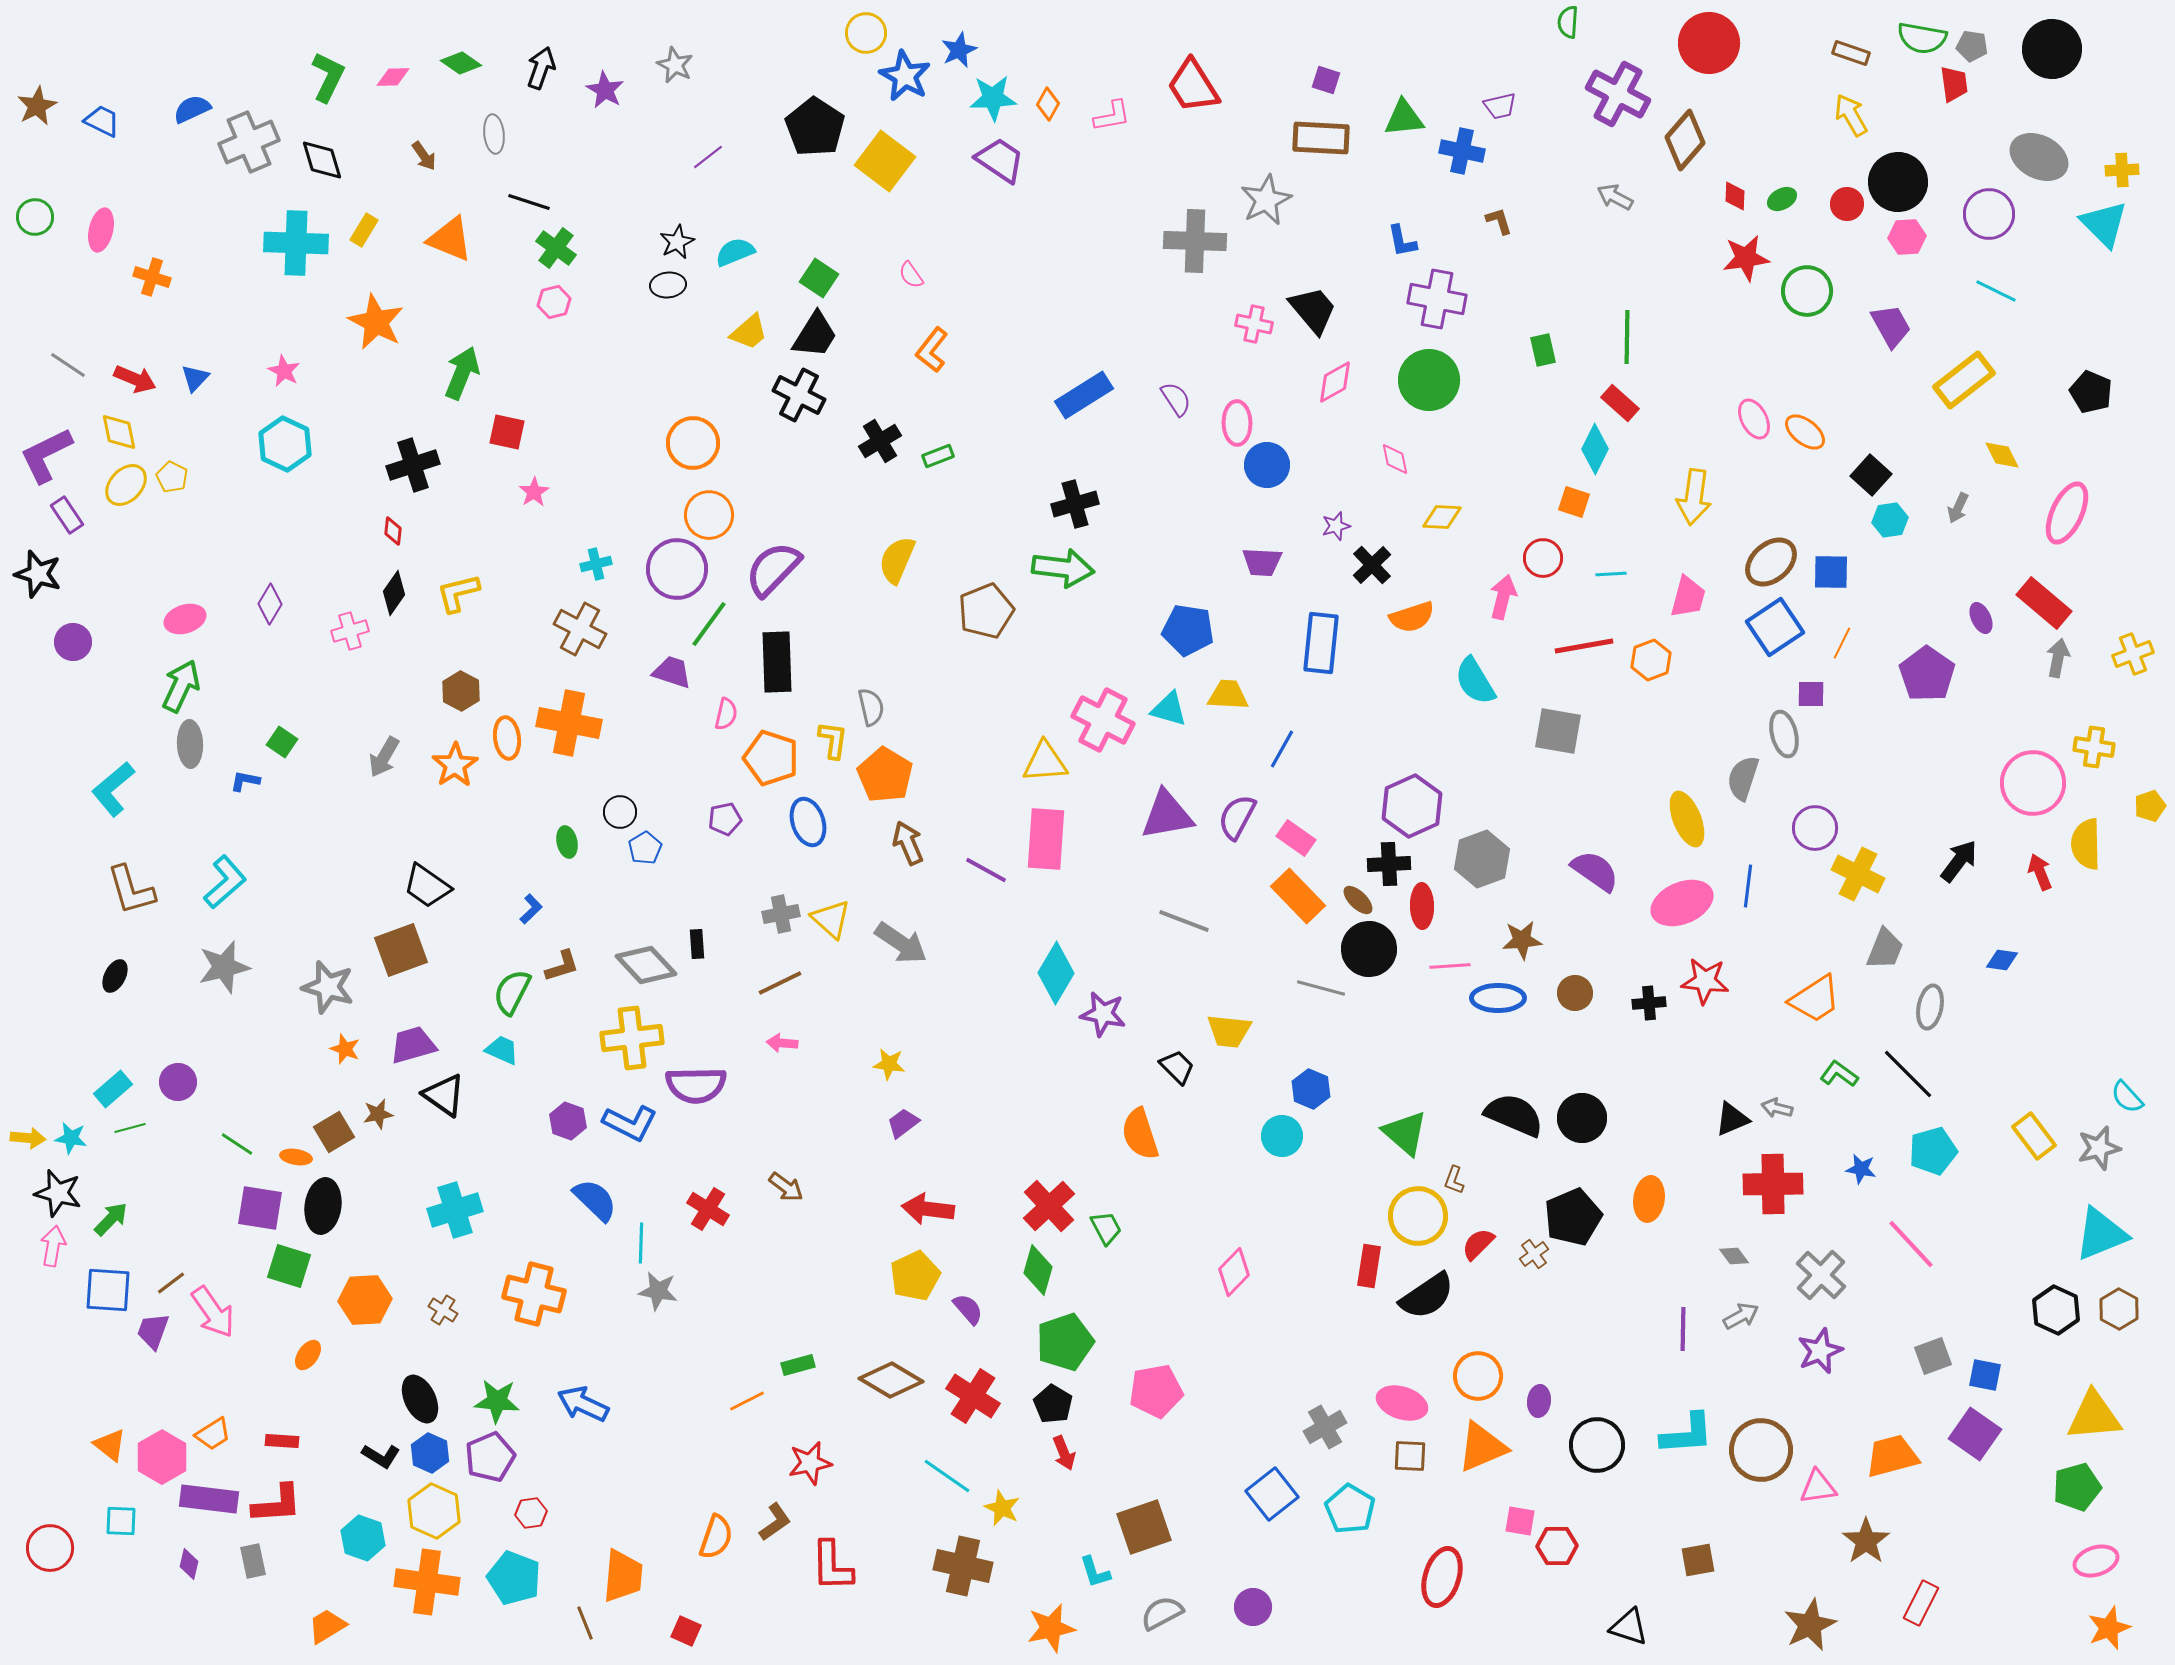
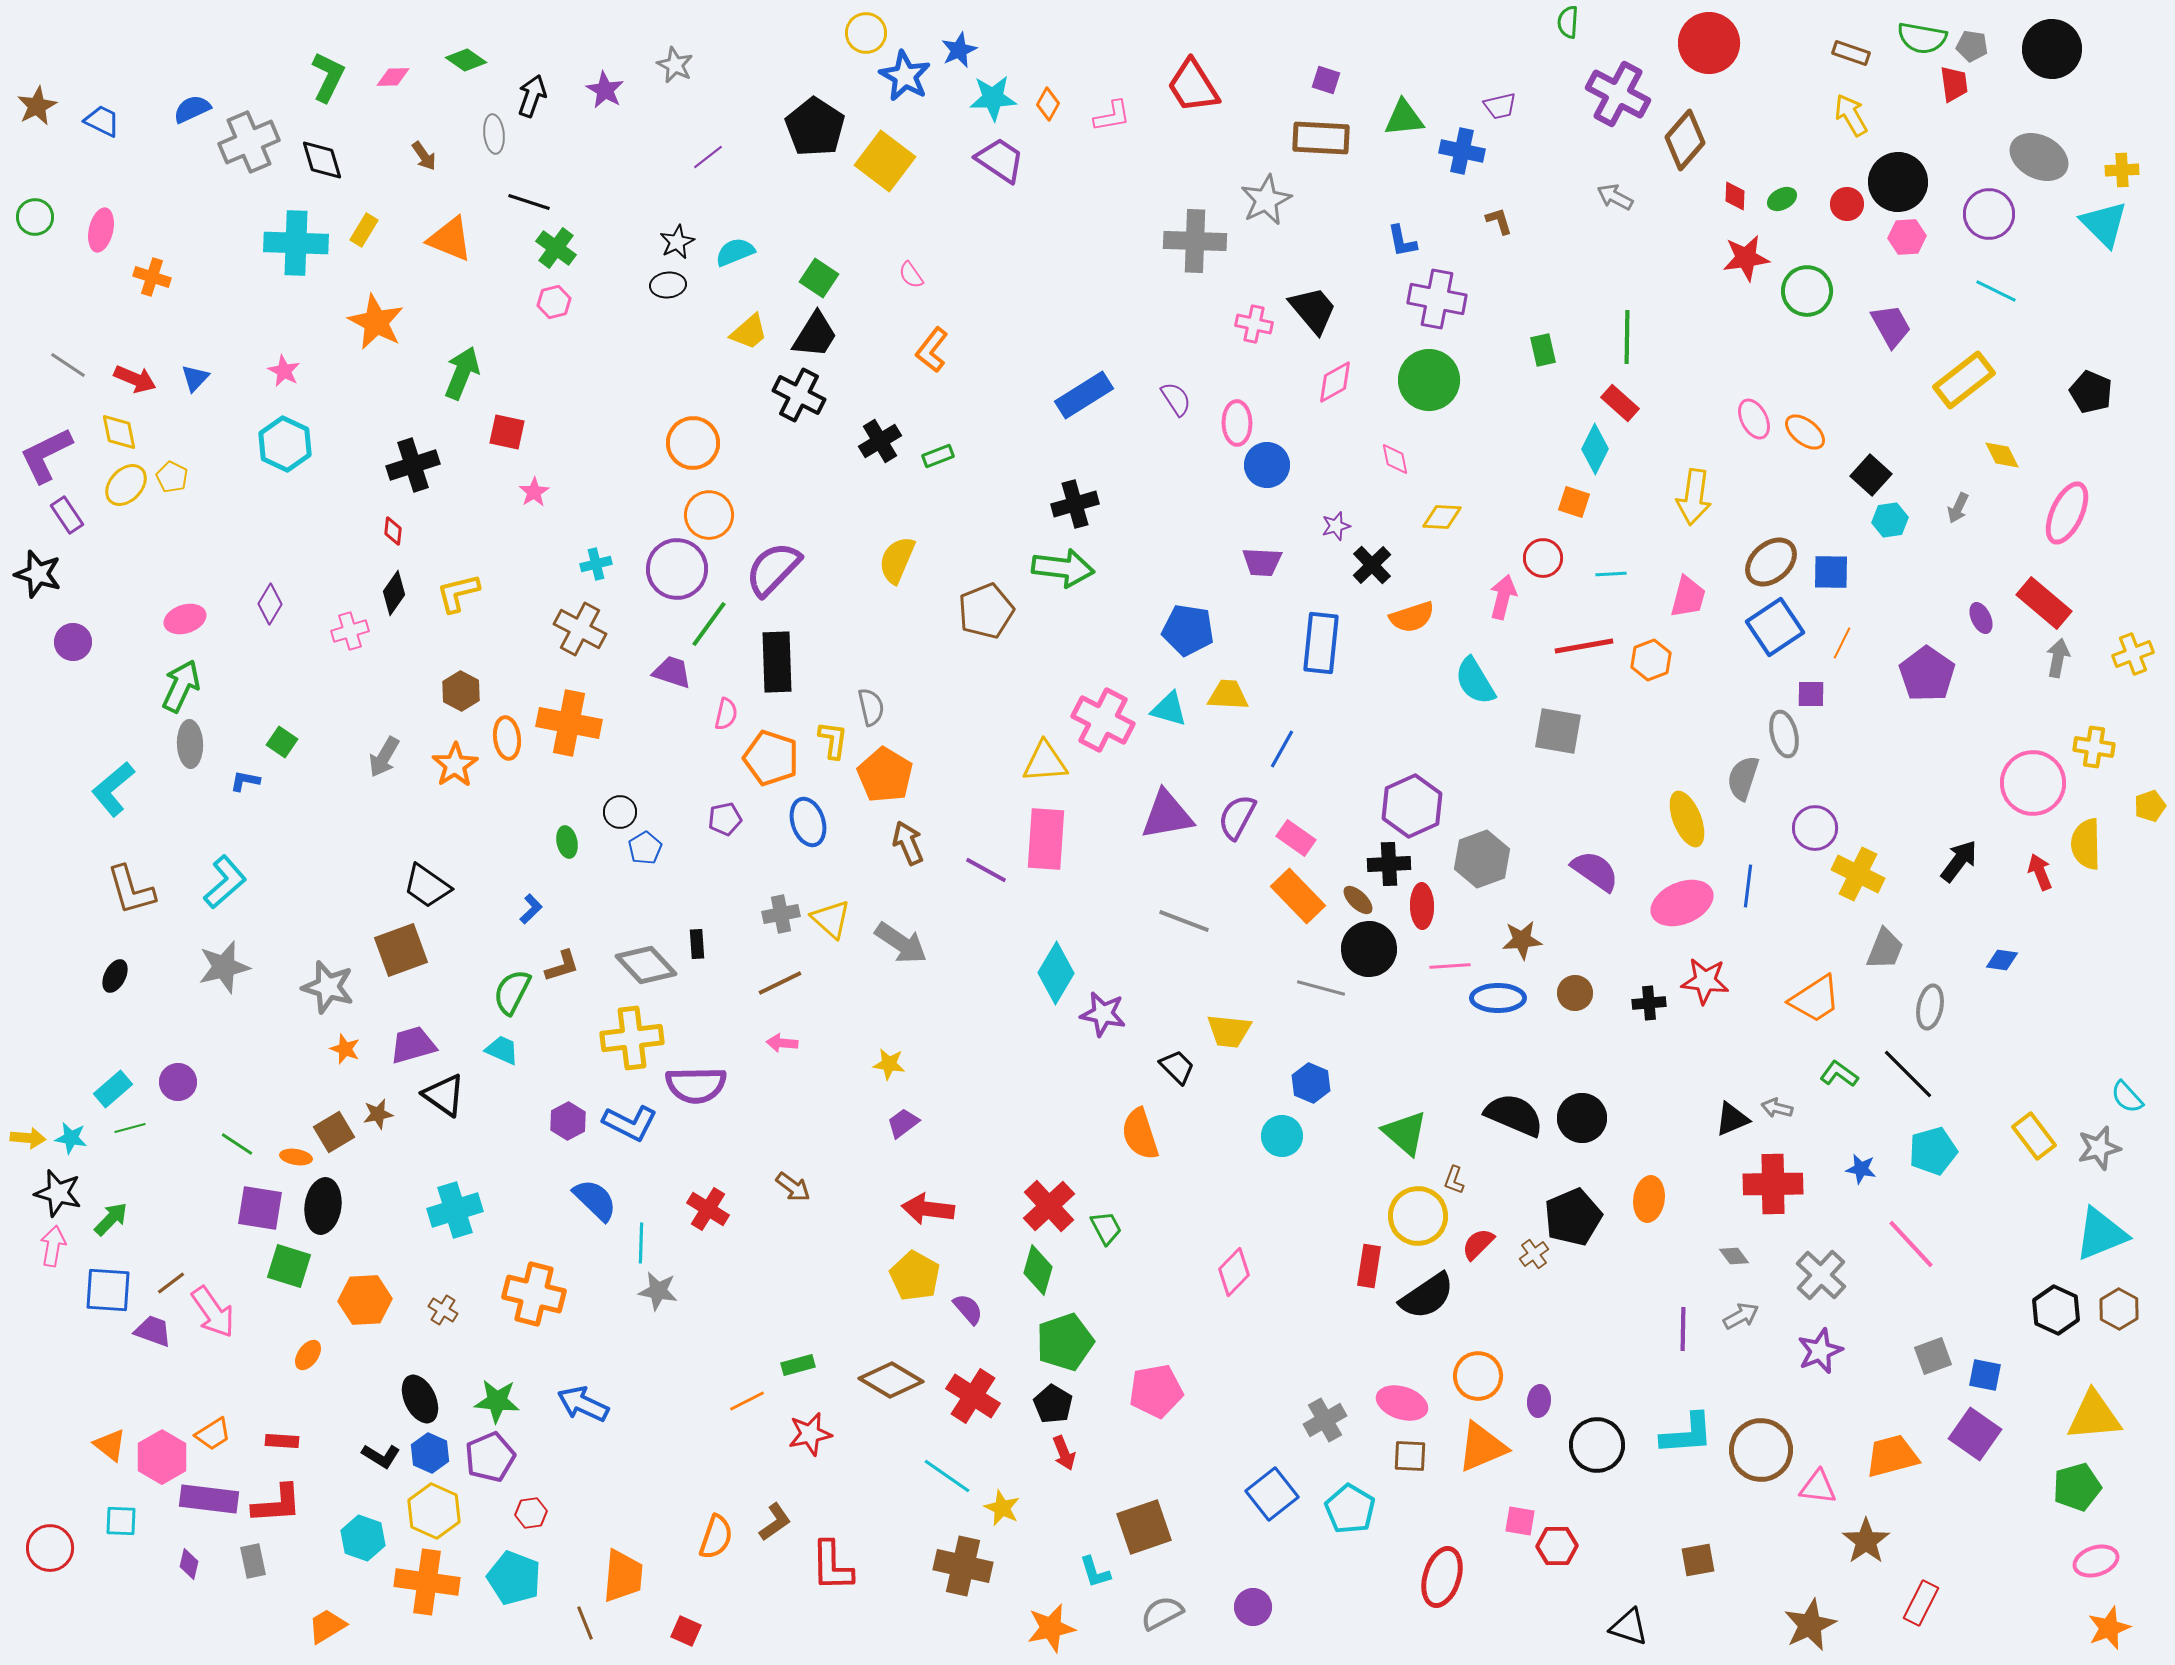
green diamond at (461, 63): moved 5 px right, 3 px up
black arrow at (541, 68): moved 9 px left, 28 px down
blue hexagon at (1311, 1089): moved 6 px up
purple hexagon at (568, 1121): rotated 12 degrees clockwise
brown arrow at (786, 1187): moved 7 px right
yellow pentagon at (915, 1276): rotated 18 degrees counterclockwise
purple trapezoid at (153, 1331): rotated 90 degrees clockwise
gray cross at (1325, 1427): moved 7 px up
red star at (810, 1463): moved 29 px up
pink triangle at (1818, 1487): rotated 15 degrees clockwise
